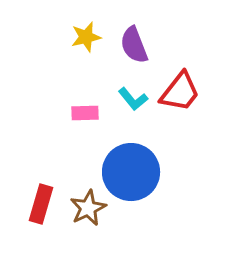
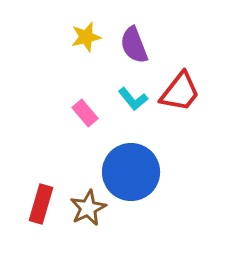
pink rectangle: rotated 52 degrees clockwise
